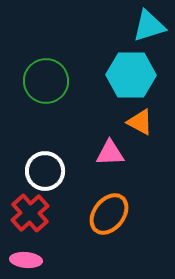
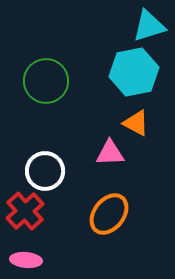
cyan hexagon: moved 3 px right, 3 px up; rotated 12 degrees counterclockwise
orange triangle: moved 4 px left, 1 px down
red cross: moved 5 px left, 2 px up
